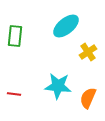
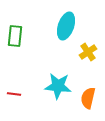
cyan ellipse: rotated 32 degrees counterclockwise
orange semicircle: rotated 10 degrees counterclockwise
